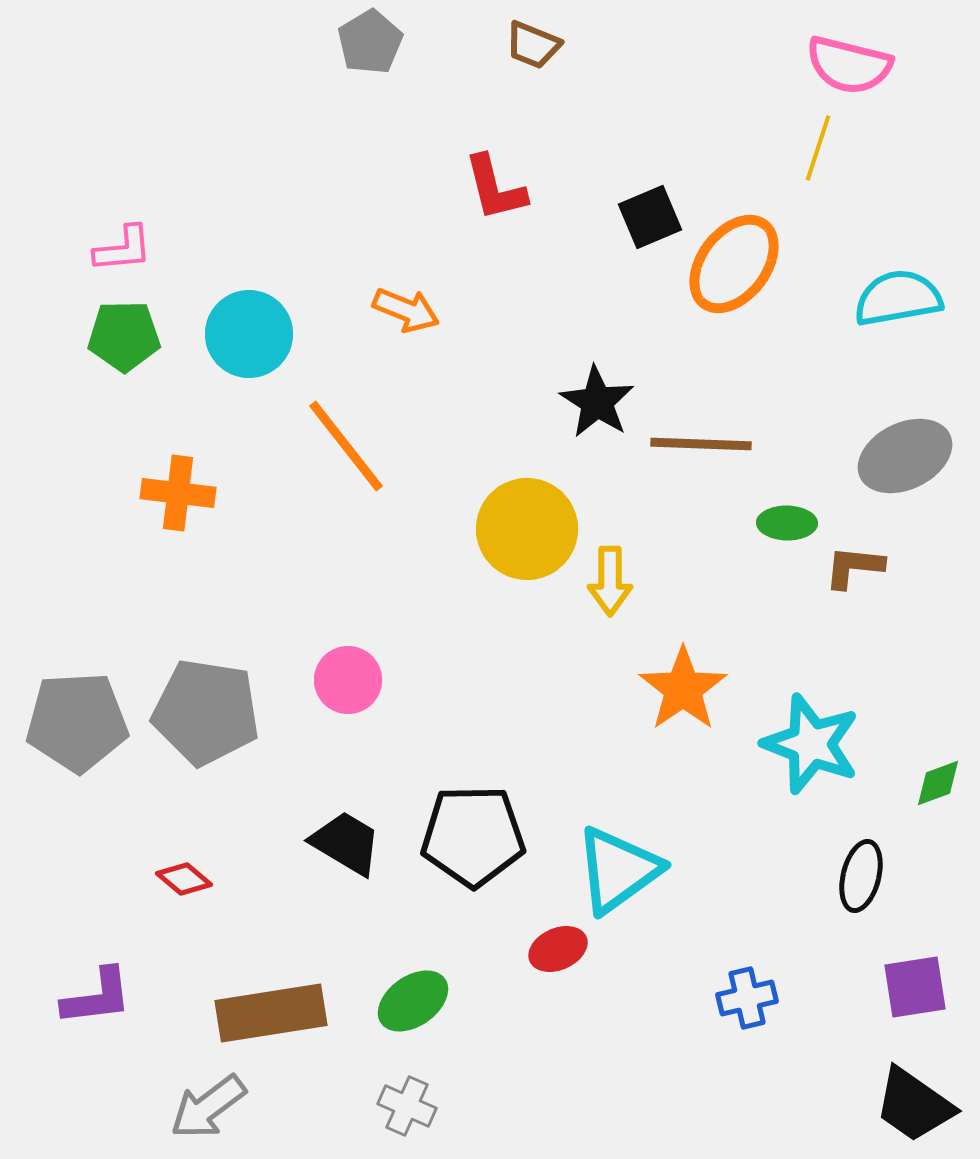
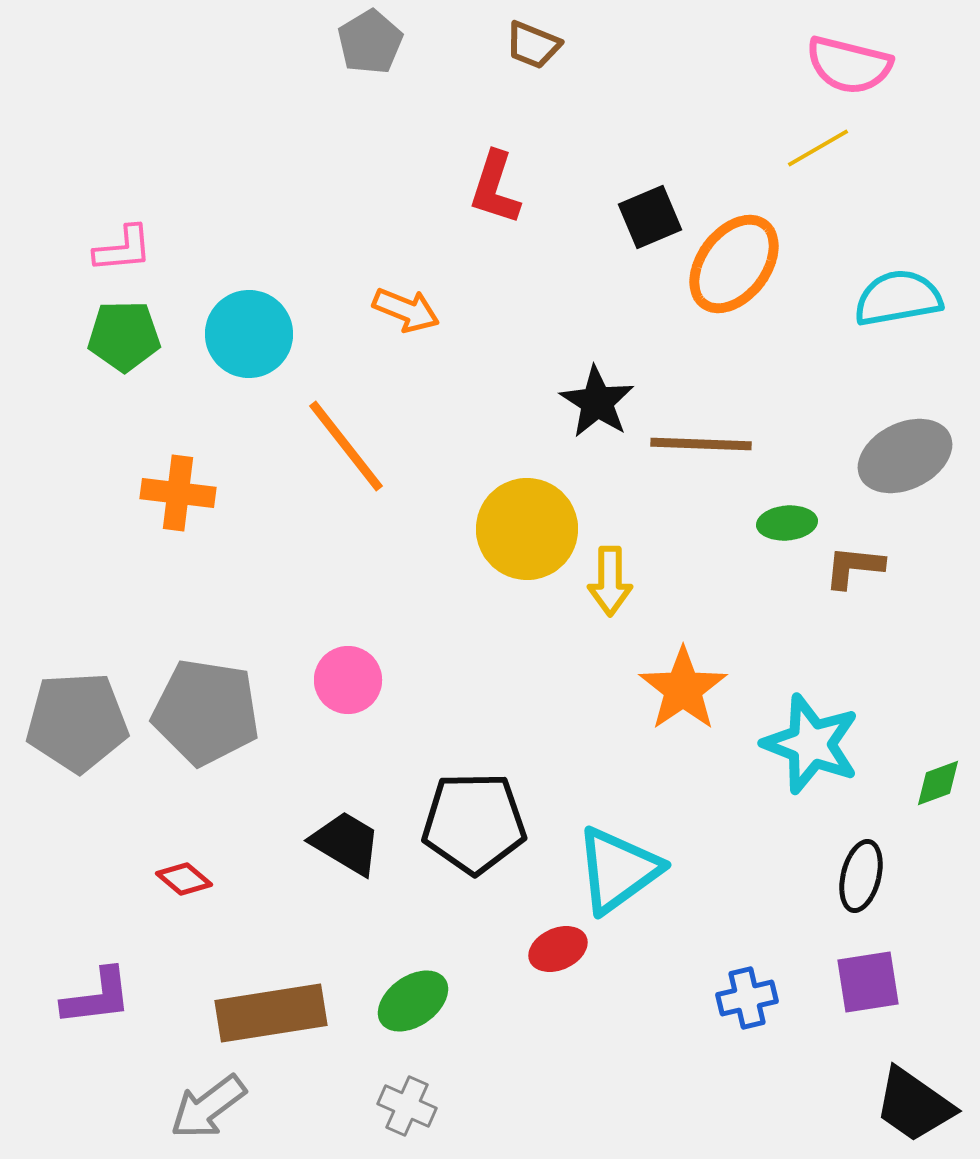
yellow line at (818, 148): rotated 42 degrees clockwise
red L-shape at (495, 188): rotated 32 degrees clockwise
green ellipse at (787, 523): rotated 6 degrees counterclockwise
black pentagon at (473, 836): moved 1 px right, 13 px up
purple square at (915, 987): moved 47 px left, 5 px up
